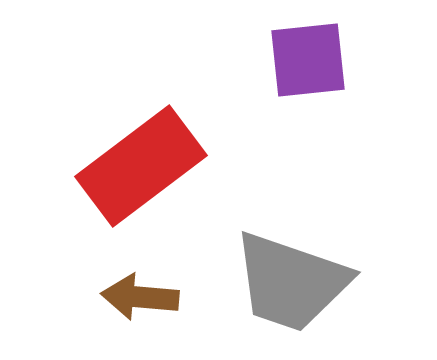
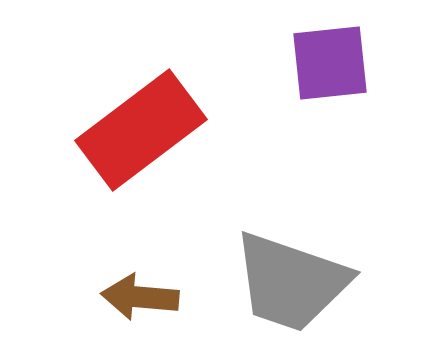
purple square: moved 22 px right, 3 px down
red rectangle: moved 36 px up
